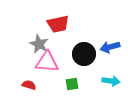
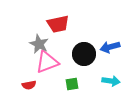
pink triangle: rotated 25 degrees counterclockwise
red semicircle: rotated 152 degrees clockwise
